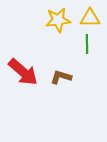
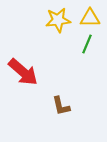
green line: rotated 24 degrees clockwise
brown L-shape: moved 29 px down; rotated 120 degrees counterclockwise
